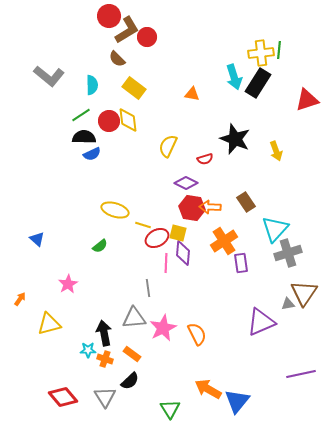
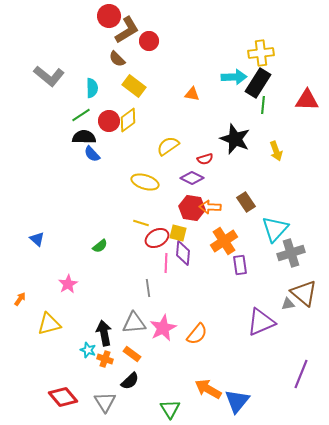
red circle at (147, 37): moved 2 px right, 4 px down
green line at (279, 50): moved 16 px left, 55 px down
cyan arrow at (234, 77): rotated 75 degrees counterclockwise
cyan semicircle at (92, 85): moved 3 px down
yellow rectangle at (134, 88): moved 2 px up
red triangle at (307, 100): rotated 20 degrees clockwise
yellow diamond at (128, 120): rotated 60 degrees clockwise
yellow semicircle at (168, 146): rotated 30 degrees clockwise
blue semicircle at (92, 154): rotated 72 degrees clockwise
purple diamond at (186, 183): moved 6 px right, 5 px up
yellow ellipse at (115, 210): moved 30 px right, 28 px up
yellow line at (143, 225): moved 2 px left, 2 px up
gray cross at (288, 253): moved 3 px right
purple rectangle at (241, 263): moved 1 px left, 2 px down
brown triangle at (304, 293): rotated 24 degrees counterclockwise
gray triangle at (134, 318): moved 5 px down
orange semicircle at (197, 334): rotated 65 degrees clockwise
cyan star at (88, 350): rotated 21 degrees clockwise
purple line at (301, 374): rotated 56 degrees counterclockwise
gray triangle at (105, 397): moved 5 px down
